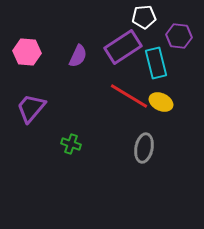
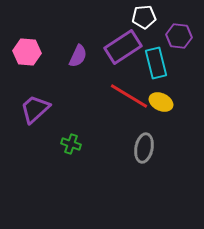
purple trapezoid: moved 4 px right, 1 px down; rotated 8 degrees clockwise
